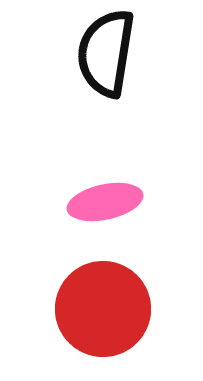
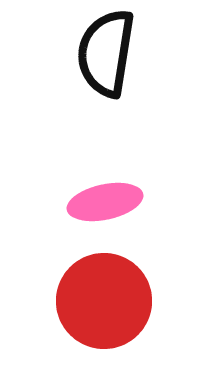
red circle: moved 1 px right, 8 px up
